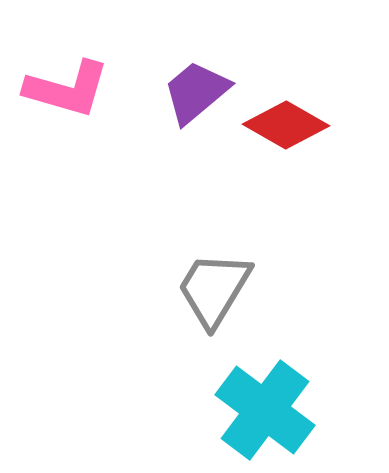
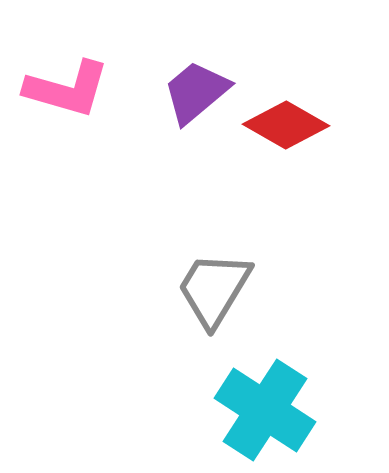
cyan cross: rotated 4 degrees counterclockwise
